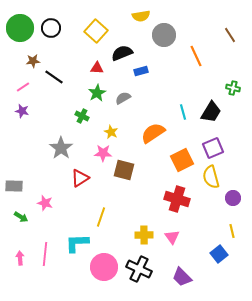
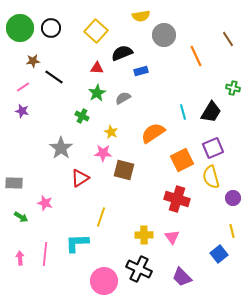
brown line at (230, 35): moved 2 px left, 4 px down
gray rectangle at (14, 186): moved 3 px up
pink circle at (104, 267): moved 14 px down
